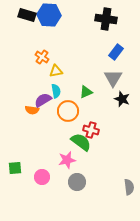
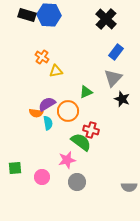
black cross: rotated 35 degrees clockwise
gray triangle: rotated 12 degrees clockwise
cyan semicircle: moved 8 px left, 32 px down
purple semicircle: moved 4 px right, 4 px down
orange semicircle: moved 4 px right, 3 px down
gray semicircle: rotated 98 degrees clockwise
